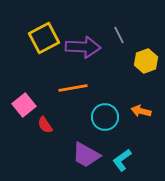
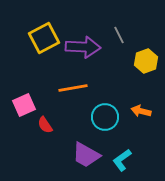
pink square: rotated 15 degrees clockwise
